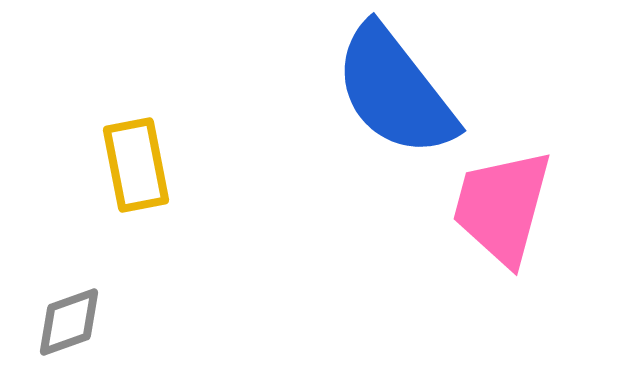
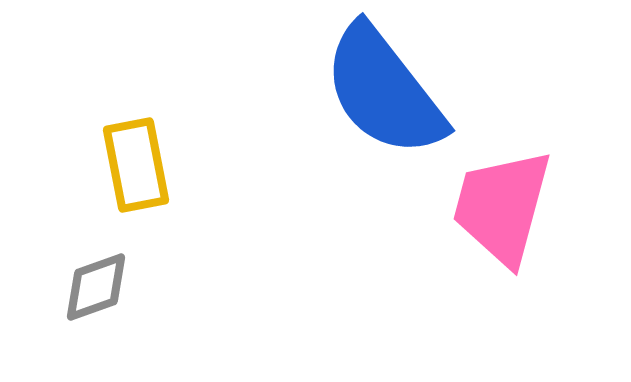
blue semicircle: moved 11 px left
gray diamond: moved 27 px right, 35 px up
